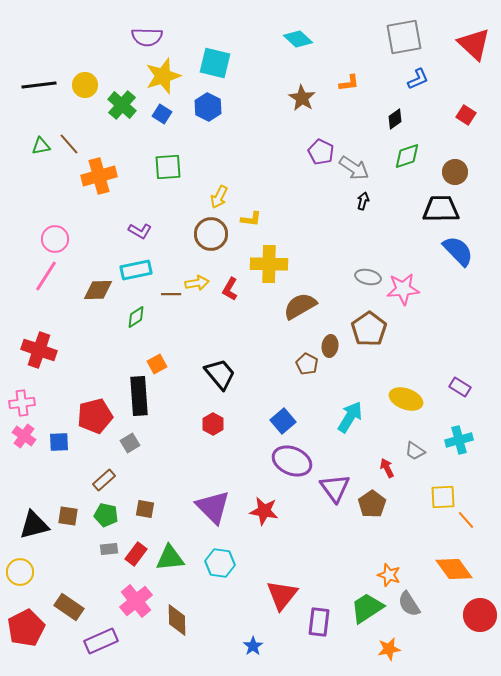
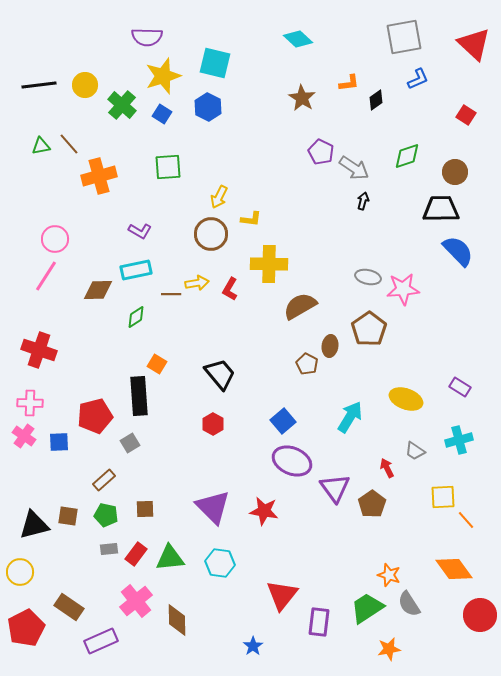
black diamond at (395, 119): moved 19 px left, 19 px up
orange square at (157, 364): rotated 30 degrees counterclockwise
pink cross at (22, 403): moved 8 px right; rotated 10 degrees clockwise
brown square at (145, 509): rotated 12 degrees counterclockwise
